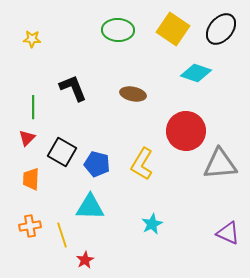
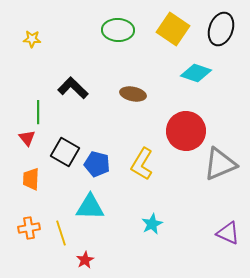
black ellipse: rotated 20 degrees counterclockwise
black L-shape: rotated 24 degrees counterclockwise
green line: moved 5 px right, 5 px down
red triangle: rotated 24 degrees counterclockwise
black square: moved 3 px right
gray triangle: rotated 18 degrees counterclockwise
orange cross: moved 1 px left, 2 px down
yellow line: moved 1 px left, 2 px up
